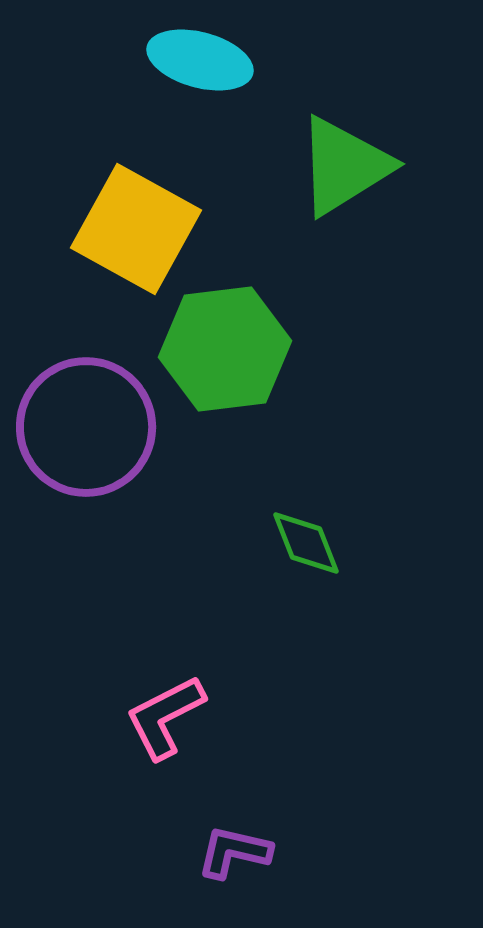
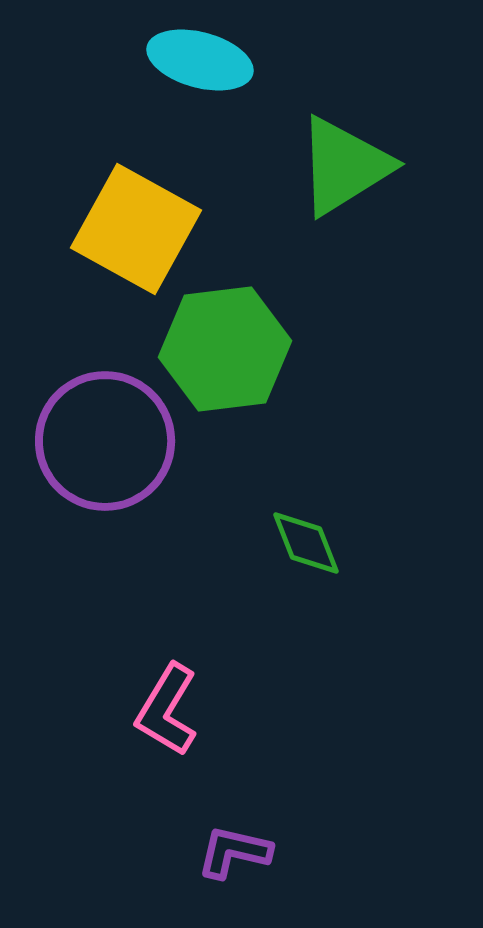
purple circle: moved 19 px right, 14 px down
pink L-shape: moved 2 px right, 7 px up; rotated 32 degrees counterclockwise
